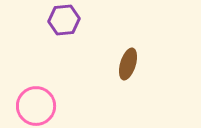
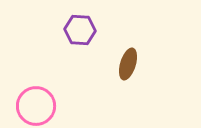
purple hexagon: moved 16 px right, 10 px down; rotated 8 degrees clockwise
